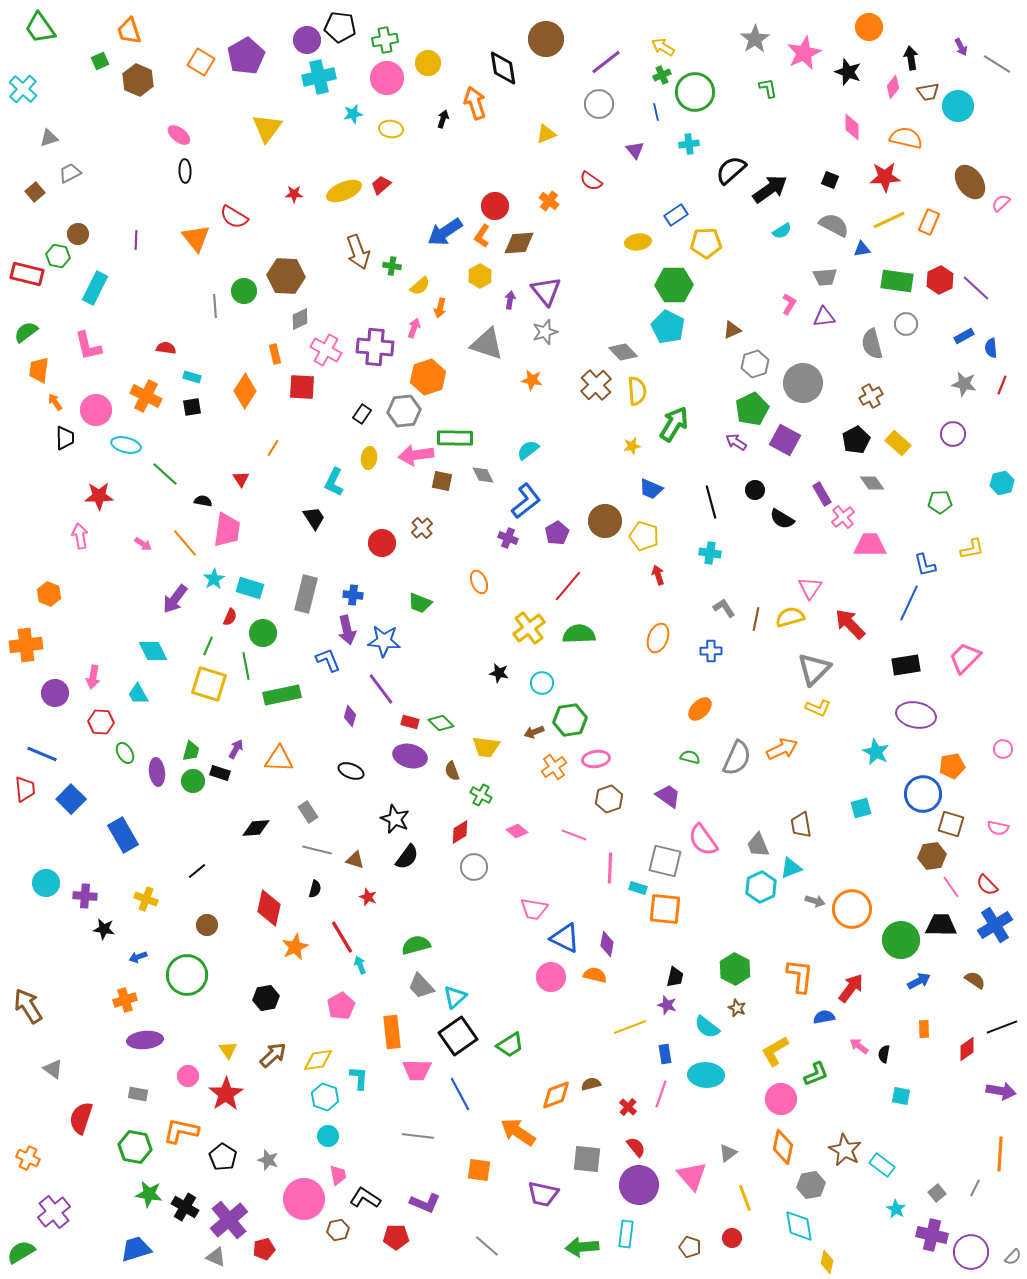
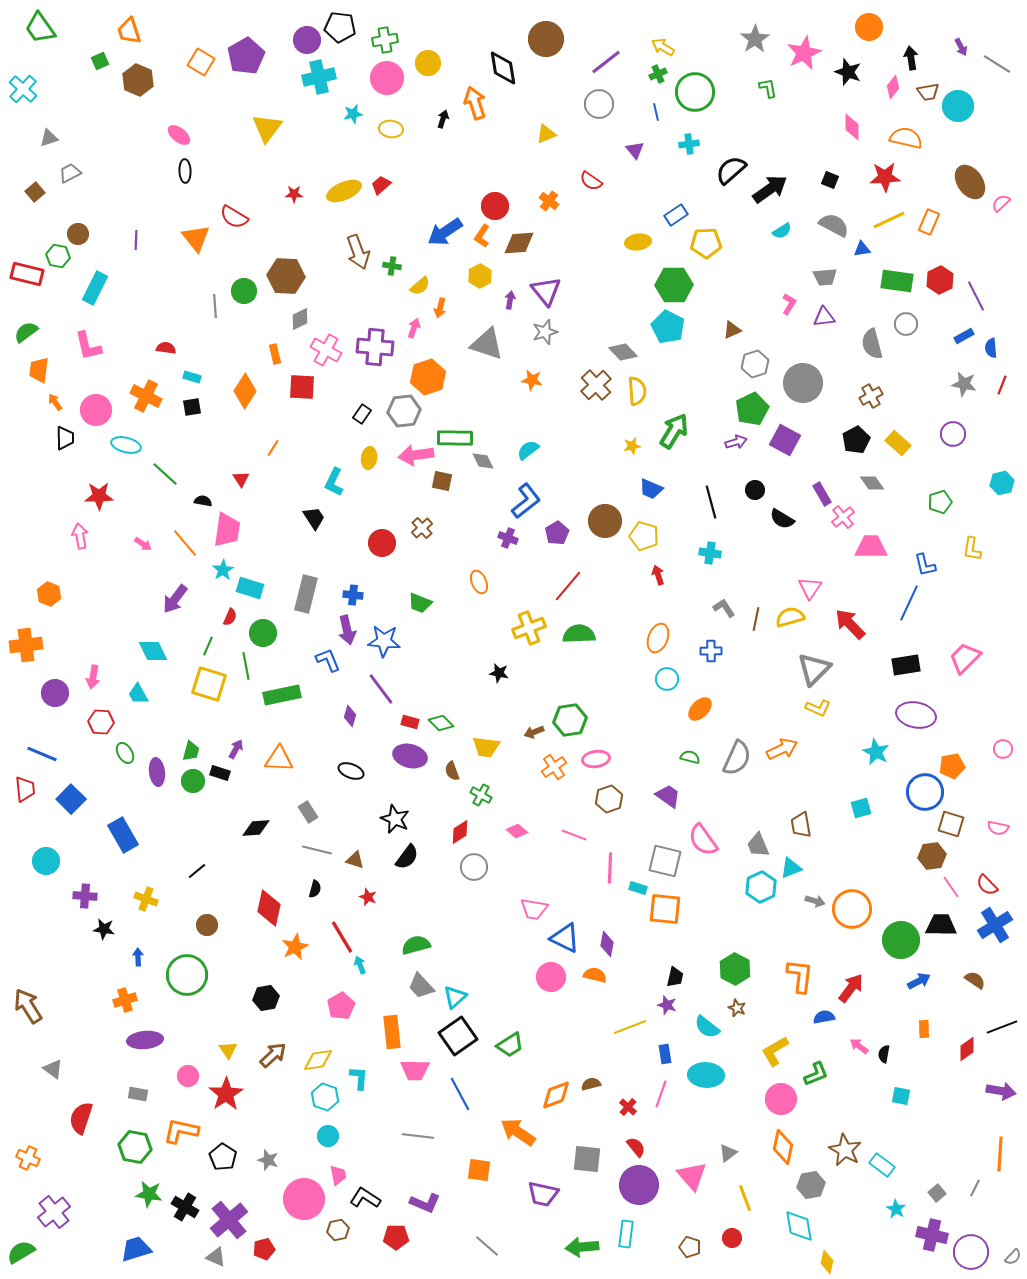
green cross at (662, 75): moved 4 px left, 1 px up
purple line at (976, 288): moved 8 px down; rotated 20 degrees clockwise
green arrow at (674, 424): moved 7 px down
purple arrow at (736, 442): rotated 130 degrees clockwise
gray diamond at (483, 475): moved 14 px up
green pentagon at (940, 502): rotated 15 degrees counterclockwise
pink trapezoid at (870, 545): moved 1 px right, 2 px down
yellow L-shape at (972, 549): rotated 110 degrees clockwise
cyan star at (214, 579): moved 9 px right, 9 px up
yellow cross at (529, 628): rotated 16 degrees clockwise
cyan circle at (542, 683): moved 125 px right, 4 px up
blue circle at (923, 794): moved 2 px right, 2 px up
cyan circle at (46, 883): moved 22 px up
blue arrow at (138, 957): rotated 108 degrees clockwise
pink trapezoid at (417, 1070): moved 2 px left
